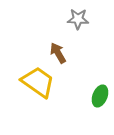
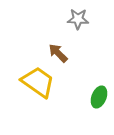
brown arrow: rotated 15 degrees counterclockwise
green ellipse: moved 1 px left, 1 px down
